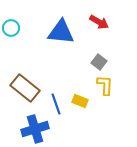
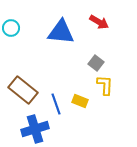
gray square: moved 3 px left, 1 px down
brown rectangle: moved 2 px left, 2 px down
